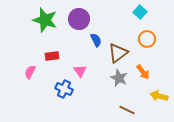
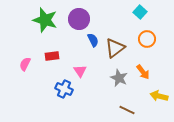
blue semicircle: moved 3 px left
brown triangle: moved 3 px left, 5 px up
pink semicircle: moved 5 px left, 8 px up
